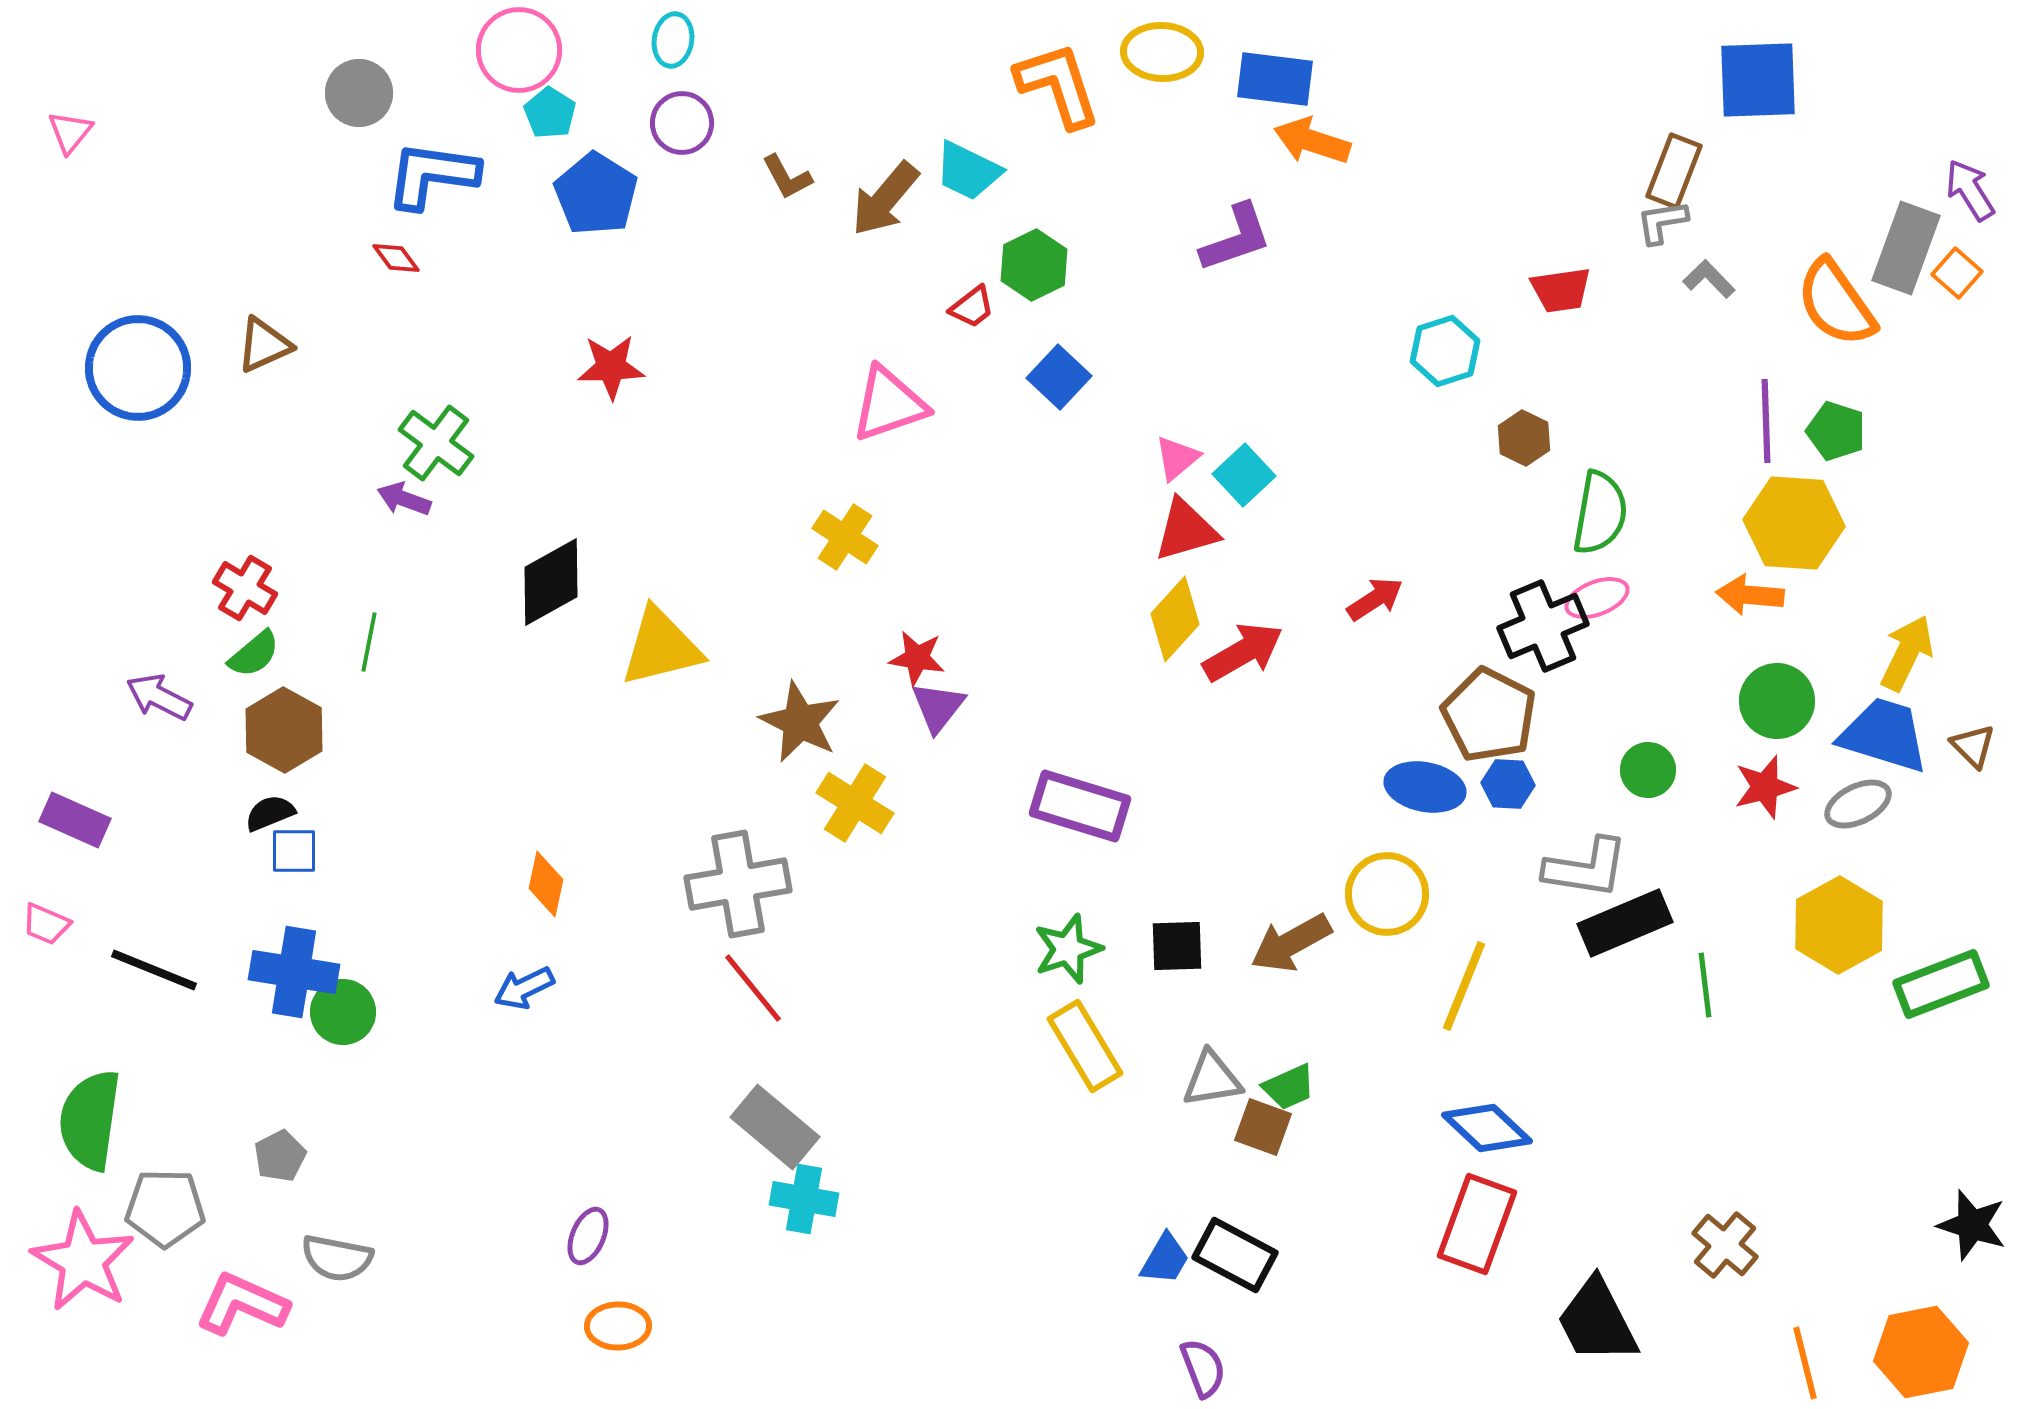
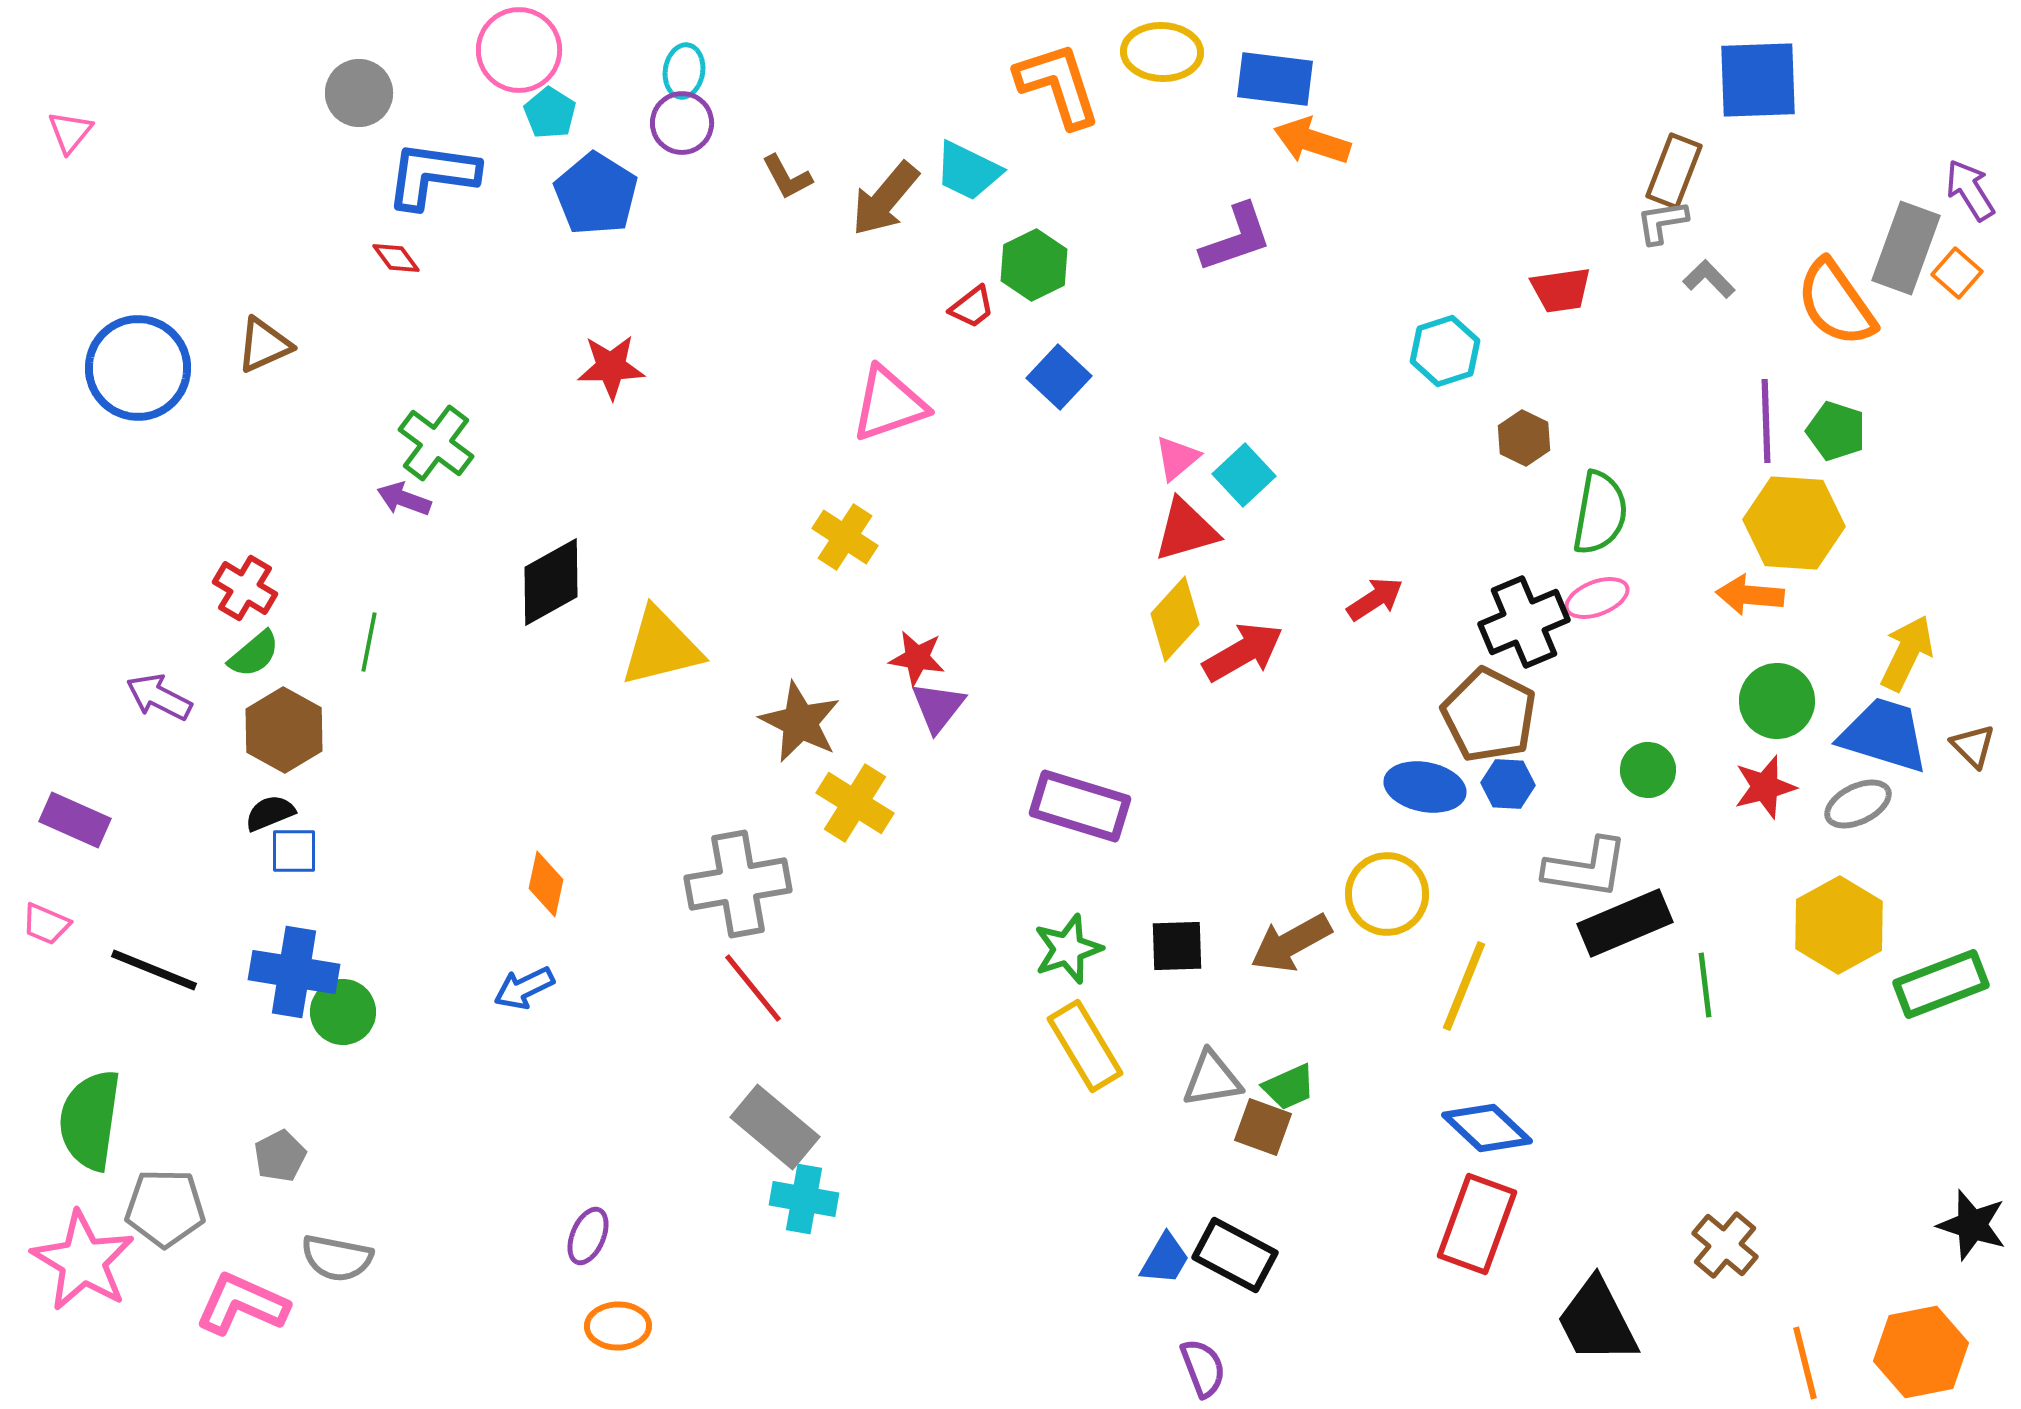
cyan ellipse at (673, 40): moved 11 px right, 31 px down
black cross at (1543, 626): moved 19 px left, 4 px up
